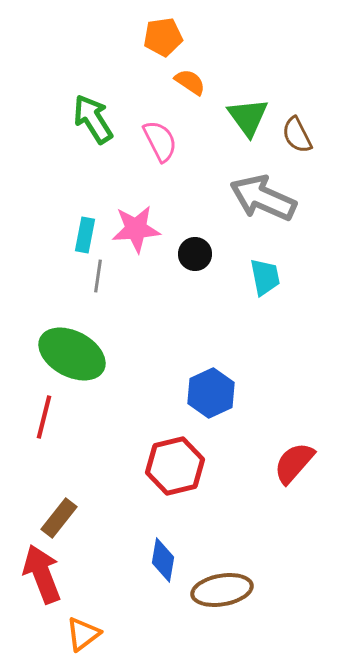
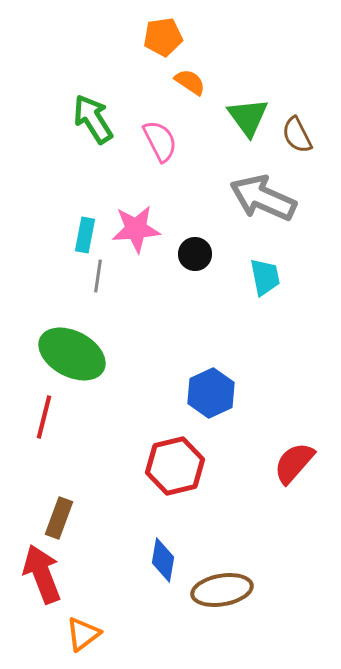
brown rectangle: rotated 18 degrees counterclockwise
